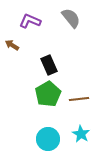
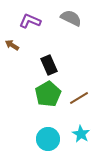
gray semicircle: rotated 25 degrees counterclockwise
brown line: moved 1 px up; rotated 24 degrees counterclockwise
